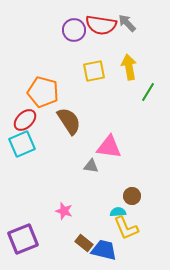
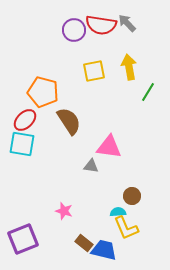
cyan square: rotated 32 degrees clockwise
